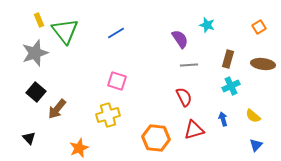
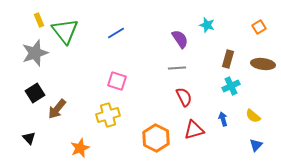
gray line: moved 12 px left, 3 px down
black square: moved 1 px left, 1 px down; rotated 18 degrees clockwise
orange hexagon: rotated 20 degrees clockwise
orange star: moved 1 px right
